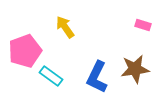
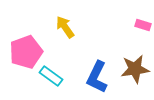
pink pentagon: moved 1 px right, 1 px down
